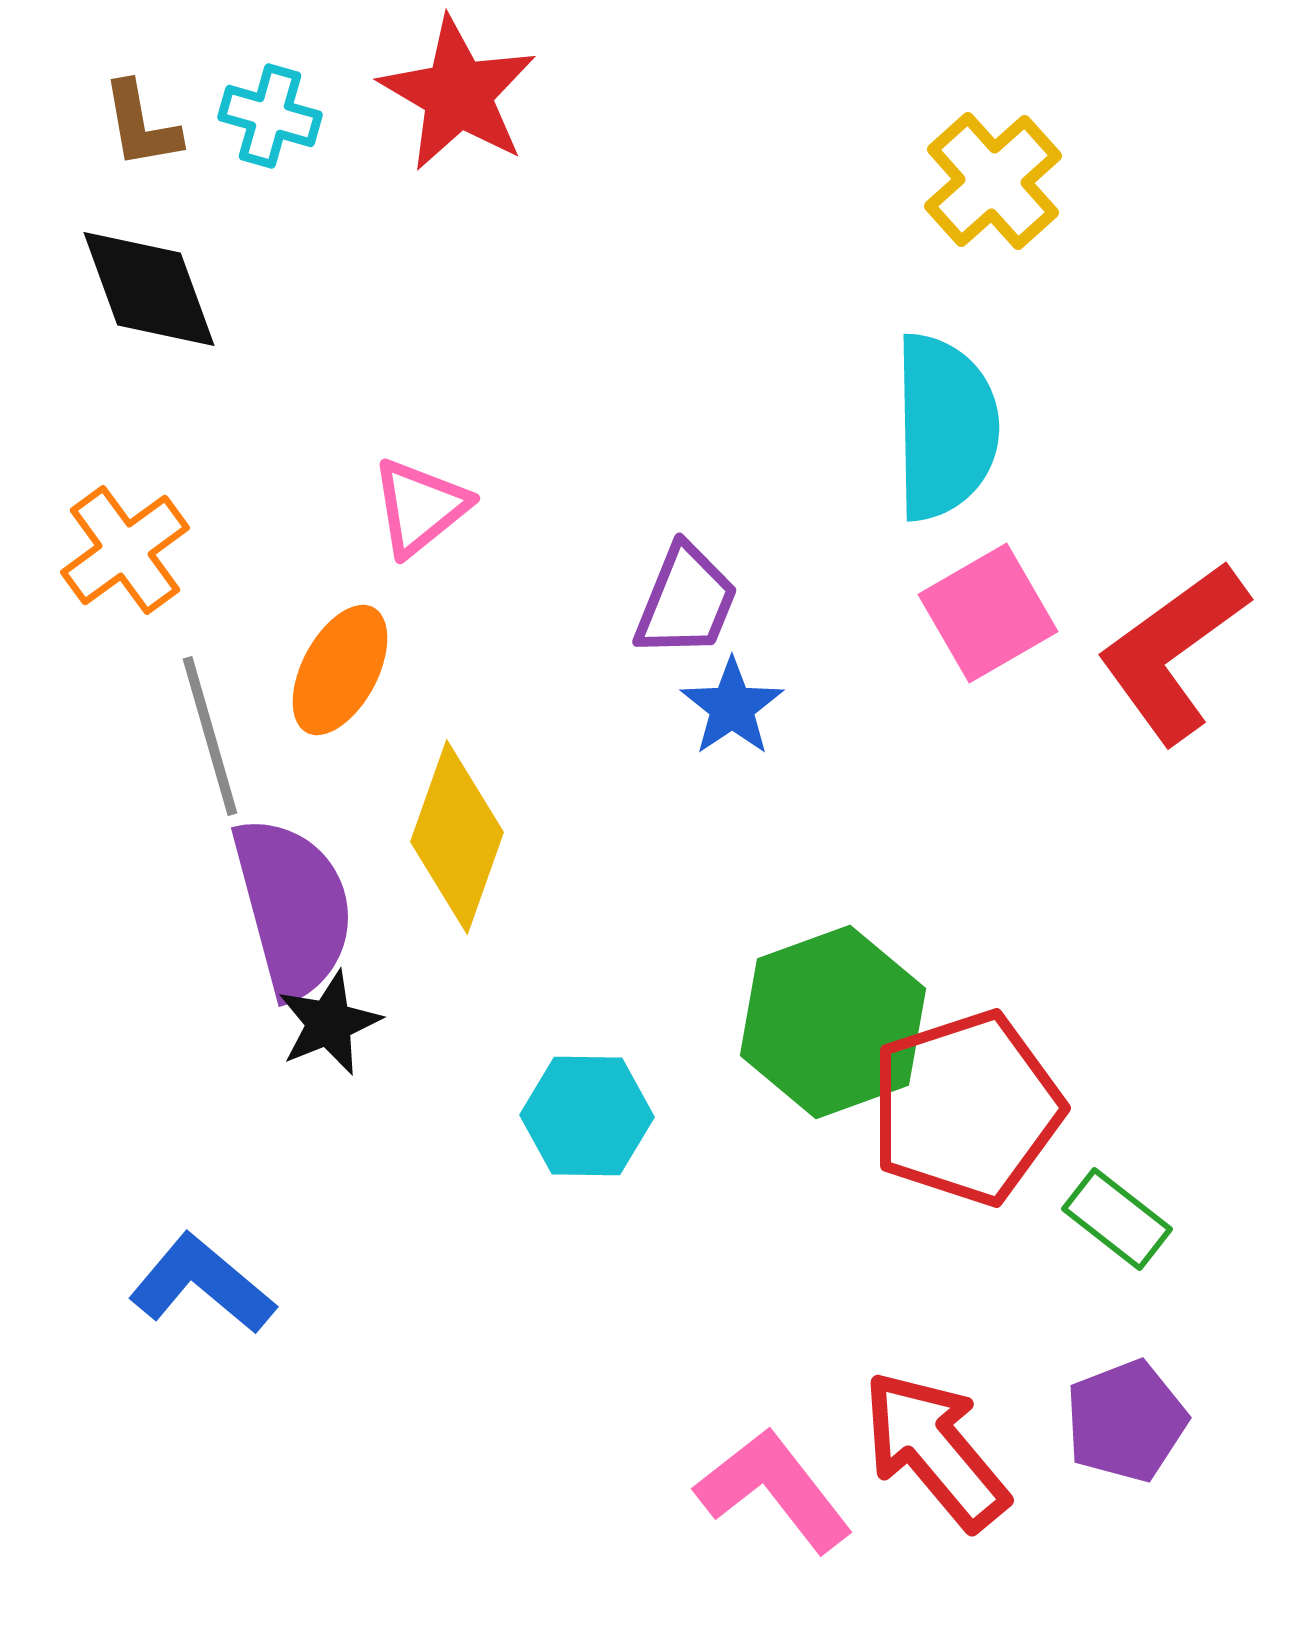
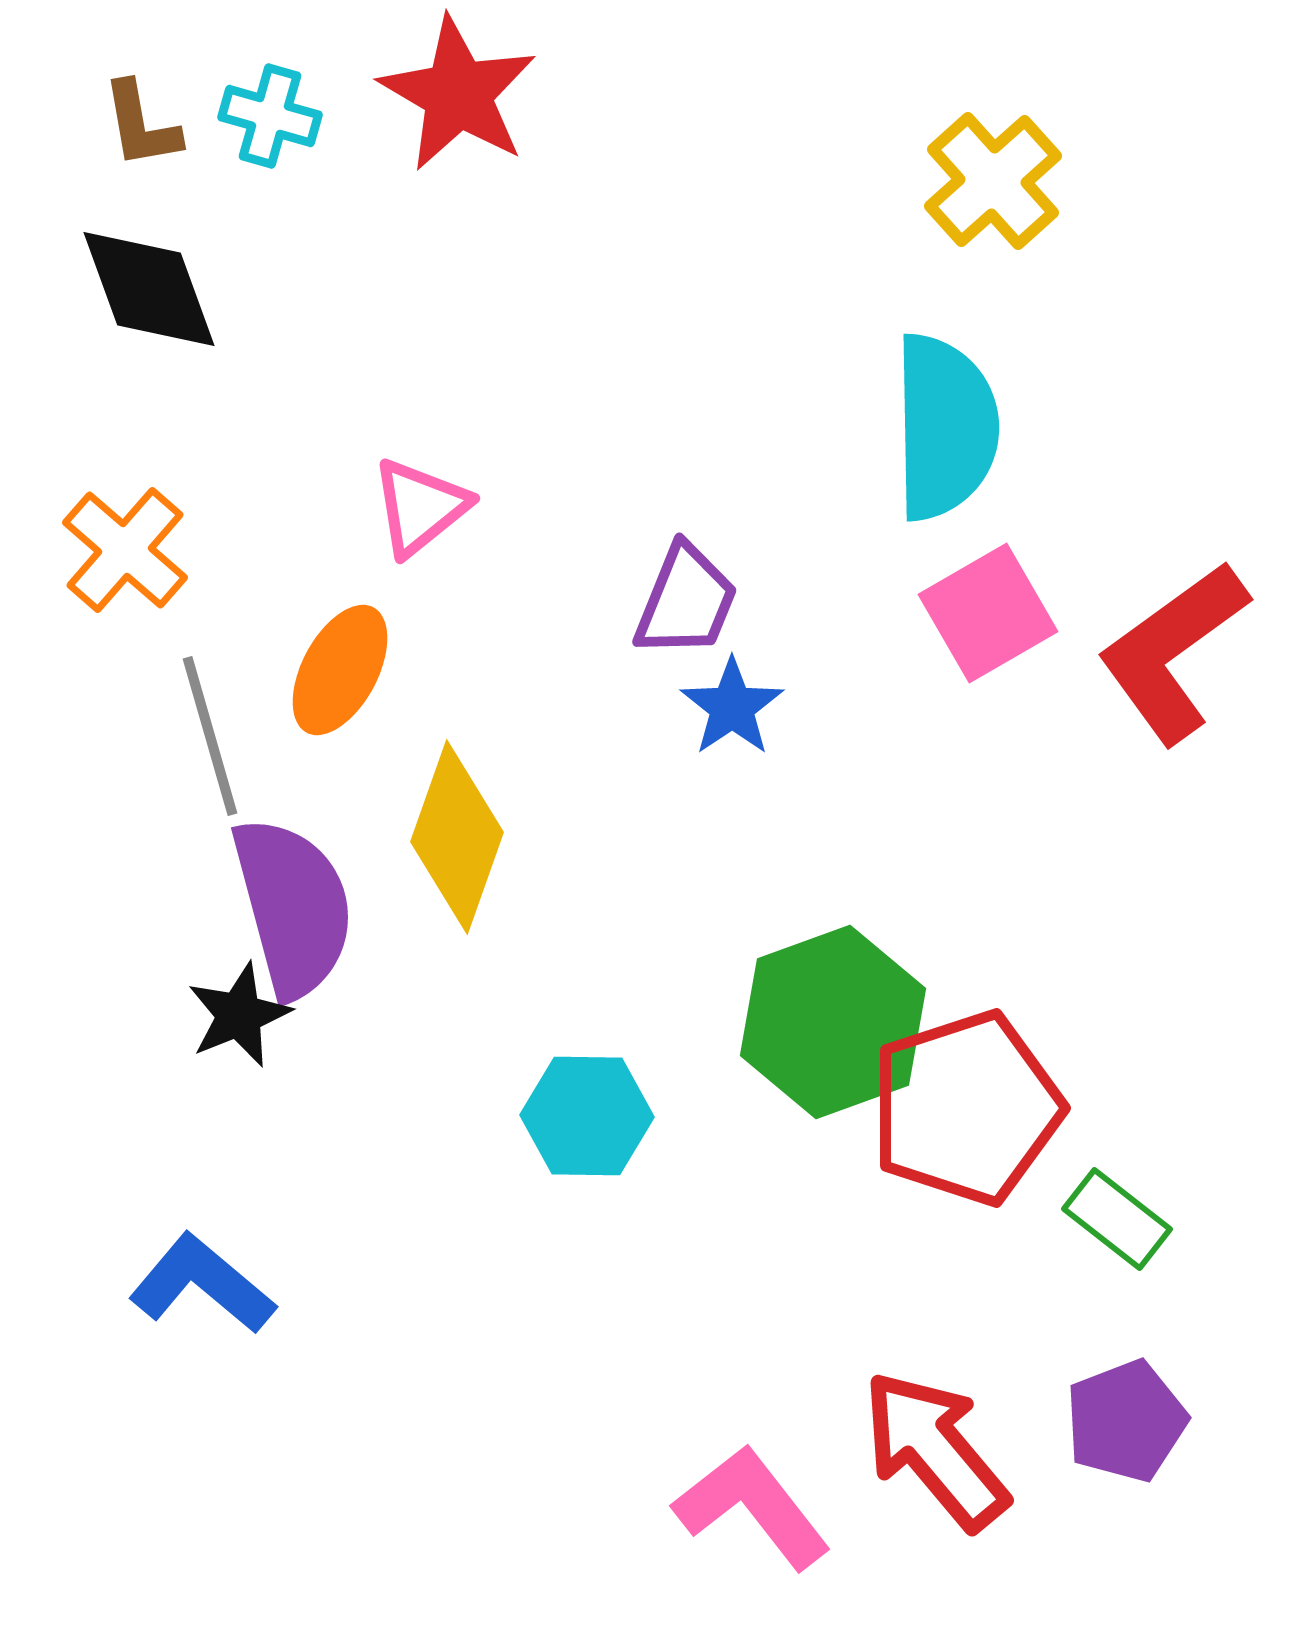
orange cross: rotated 13 degrees counterclockwise
black star: moved 90 px left, 8 px up
pink L-shape: moved 22 px left, 17 px down
